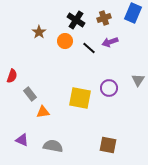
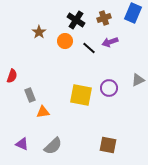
gray triangle: rotated 32 degrees clockwise
gray rectangle: moved 1 px down; rotated 16 degrees clockwise
yellow square: moved 1 px right, 3 px up
purple triangle: moved 4 px down
gray semicircle: rotated 126 degrees clockwise
